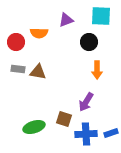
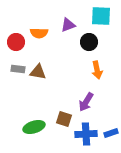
purple triangle: moved 2 px right, 5 px down
orange arrow: rotated 12 degrees counterclockwise
